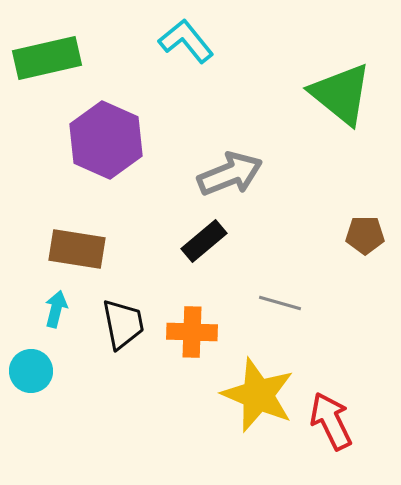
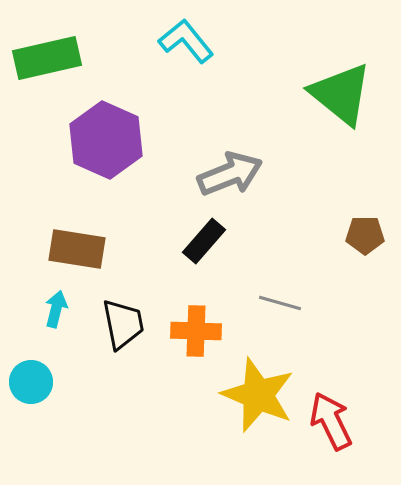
black rectangle: rotated 9 degrees counterclockwise
orange cross: moved 4 px right, 1 px up
cyan circle: moved 11 px down
